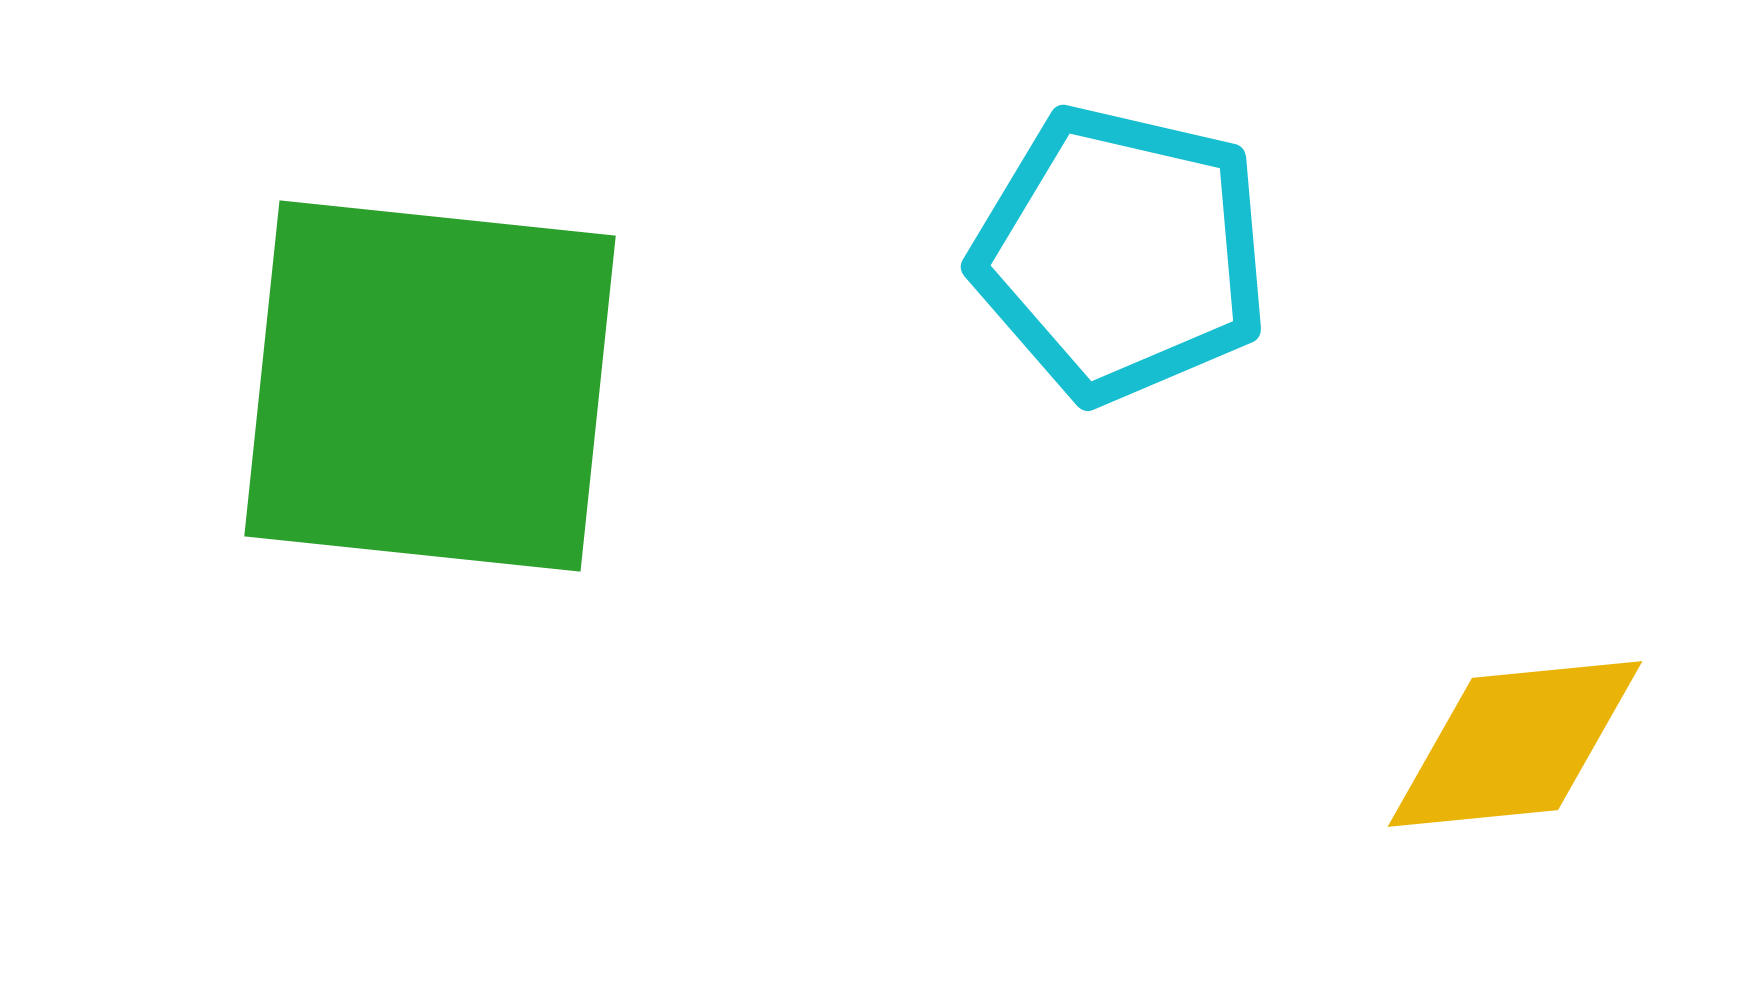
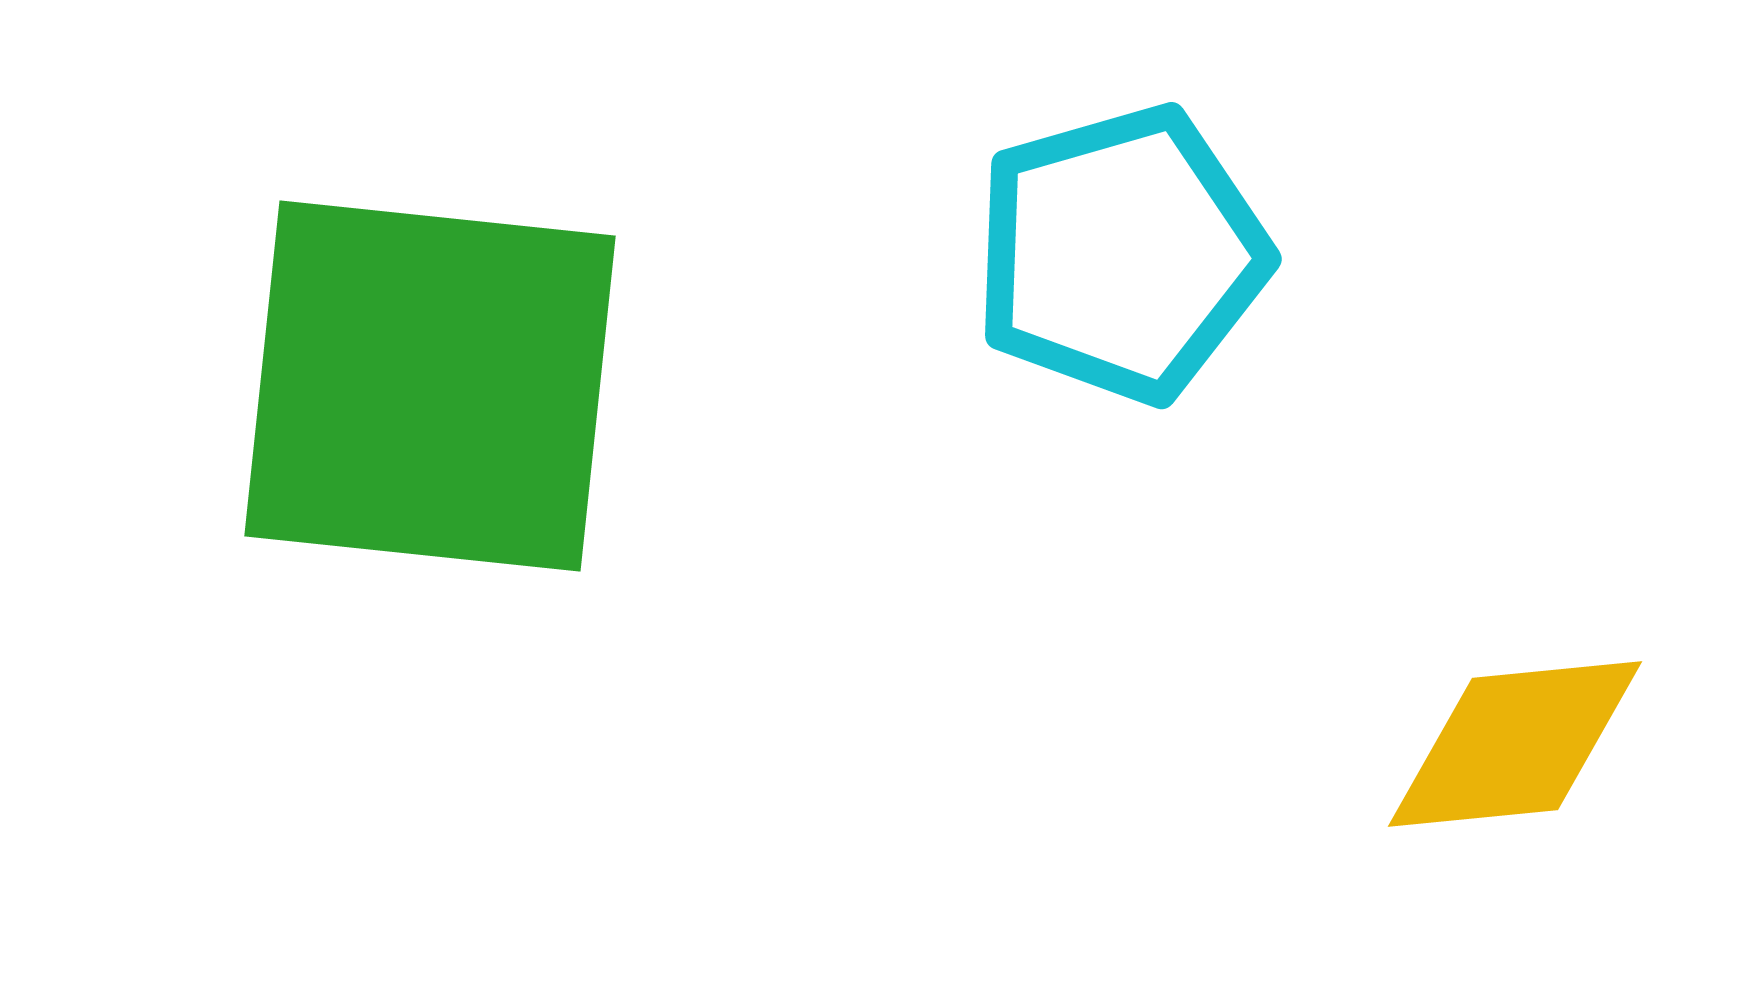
cyan pentagon: rotated 29 degrees counterclockwise
